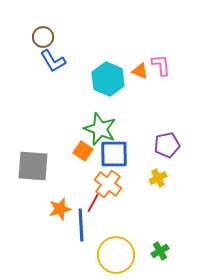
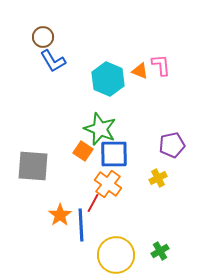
purple pentagon: moved 5 px right
orange star: moved 6 px down; rotated 20 degrees counterclockwise
